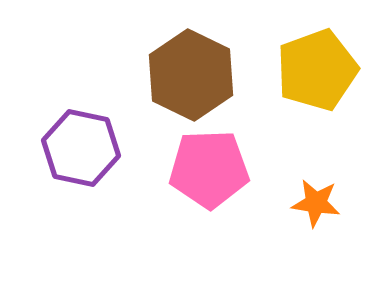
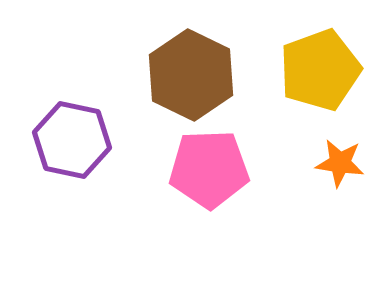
yellow pentagon: moved 3 px right
purple hexagon: moved 9 px left, 8 px up
orange star: moved 24 px right, 40 px up
